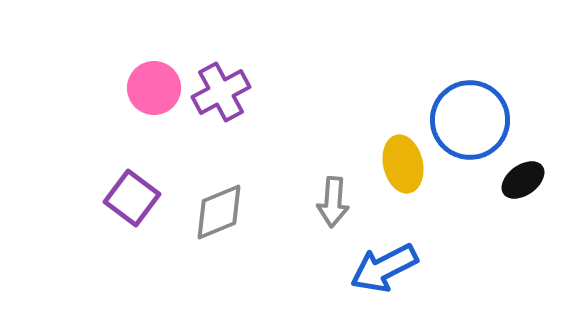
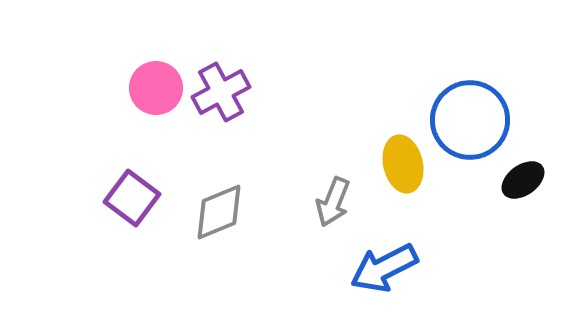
pink circle: moved 2 px right
gray arrow: rotated 18 degrees clockwise
